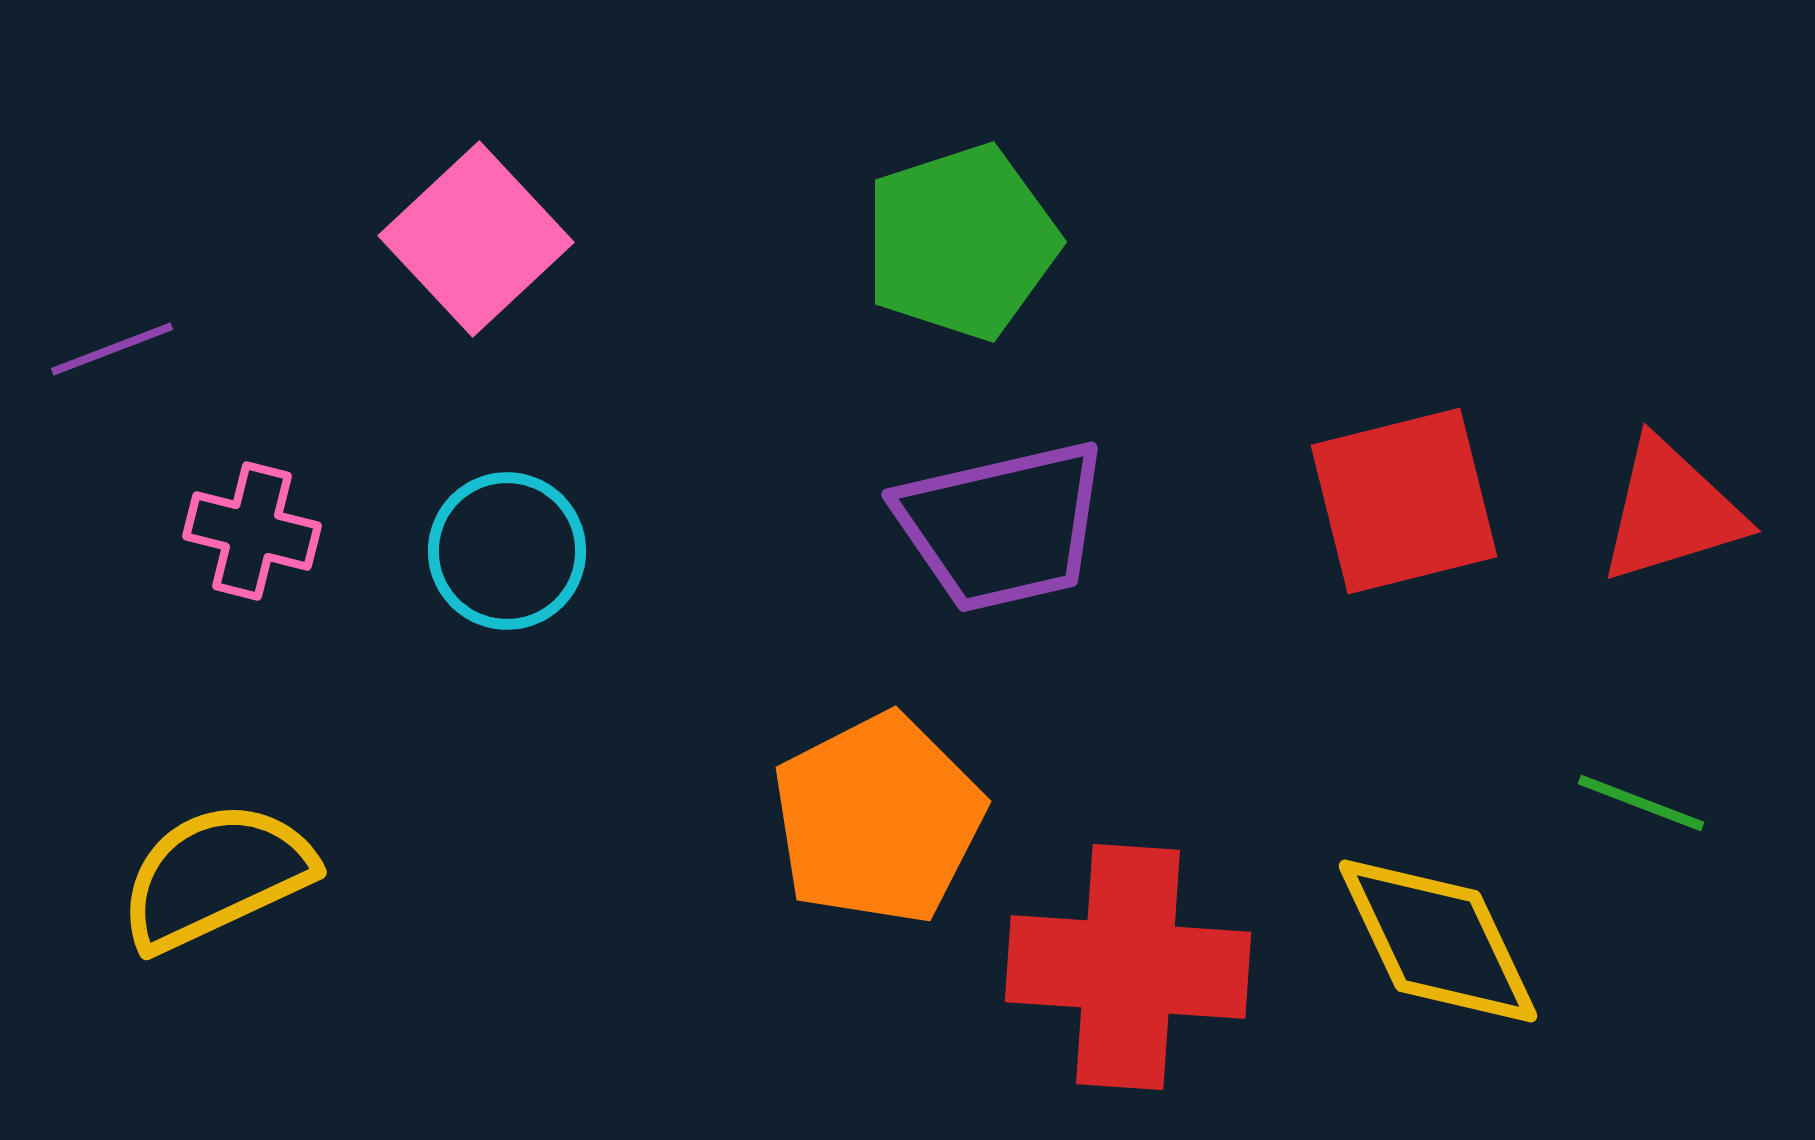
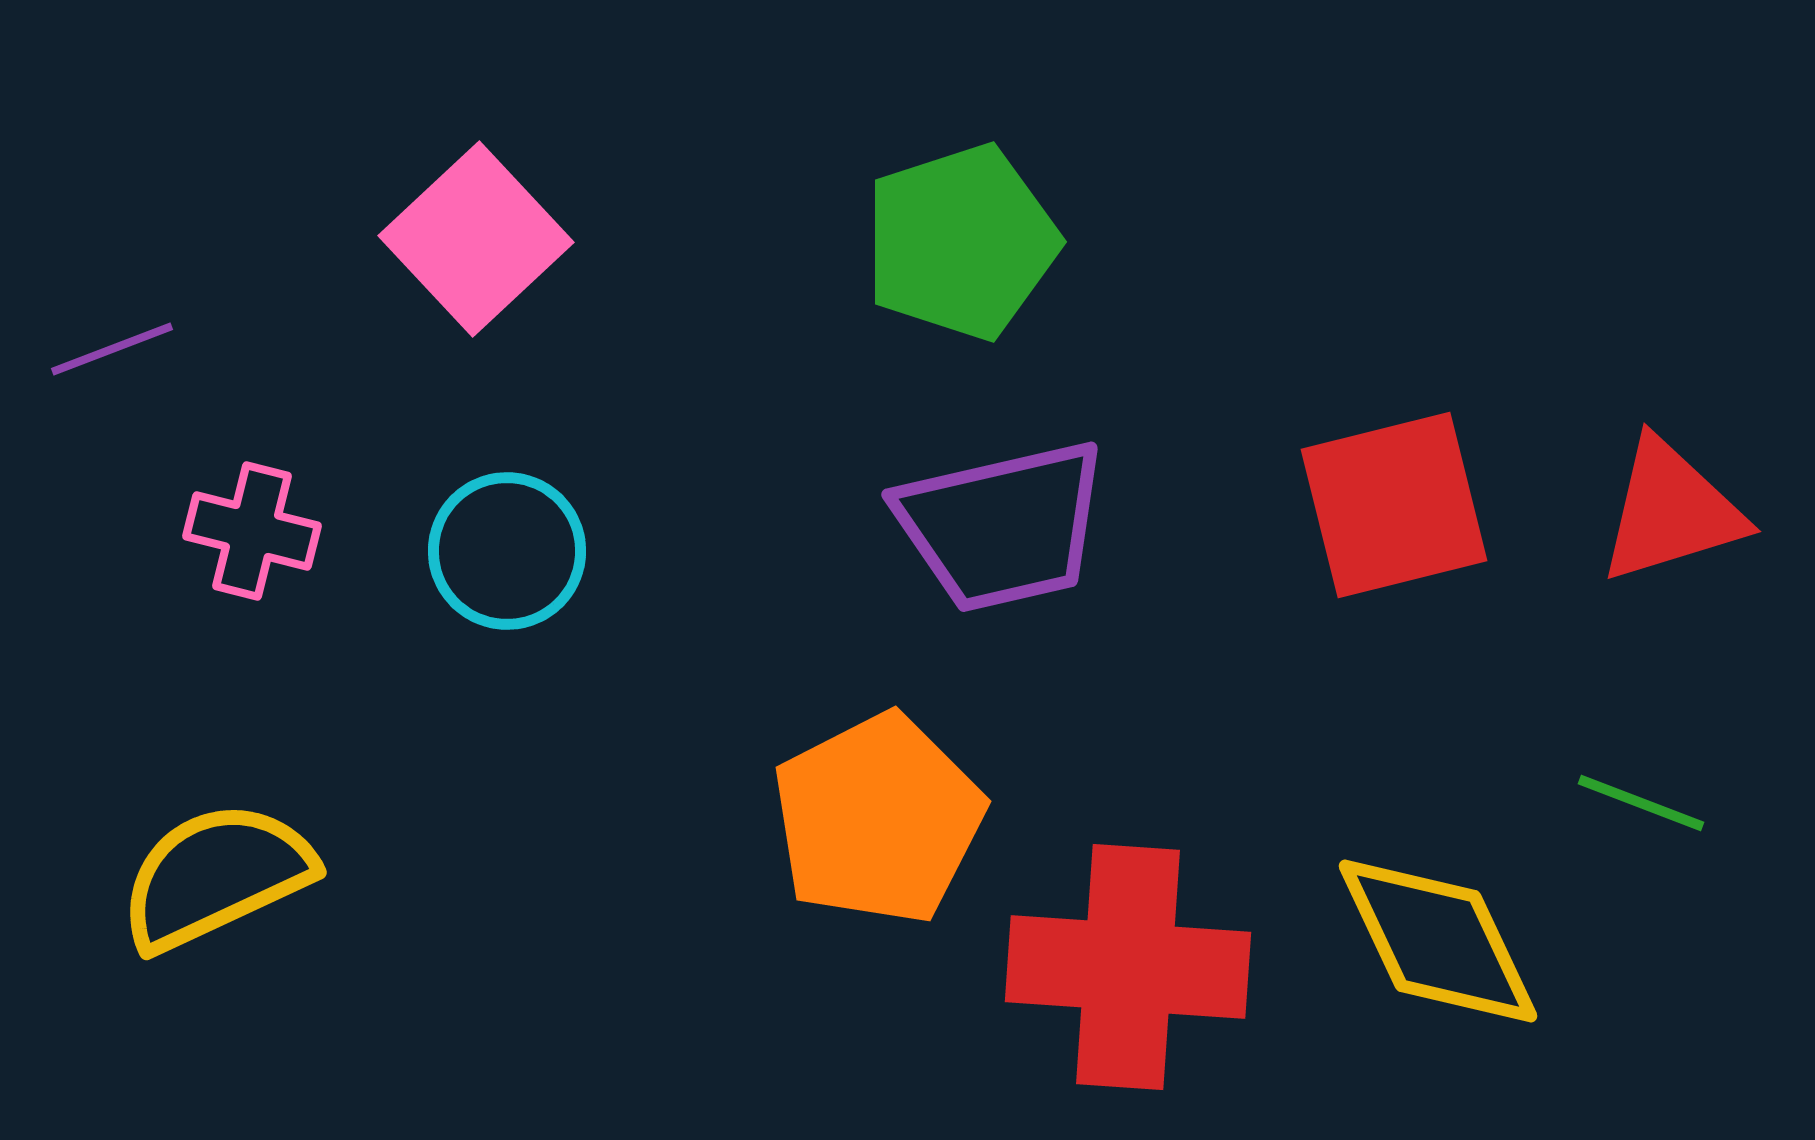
red square: moved 10 px left, 4 px down
